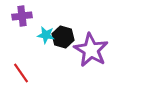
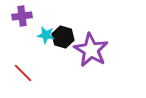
red line: moved 2 px right; rotated 10 degrees counterclockwise
